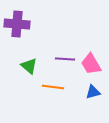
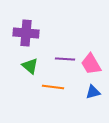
purple cross: moved 9 px right, 9 px down
green triangle: moved 1 px right
